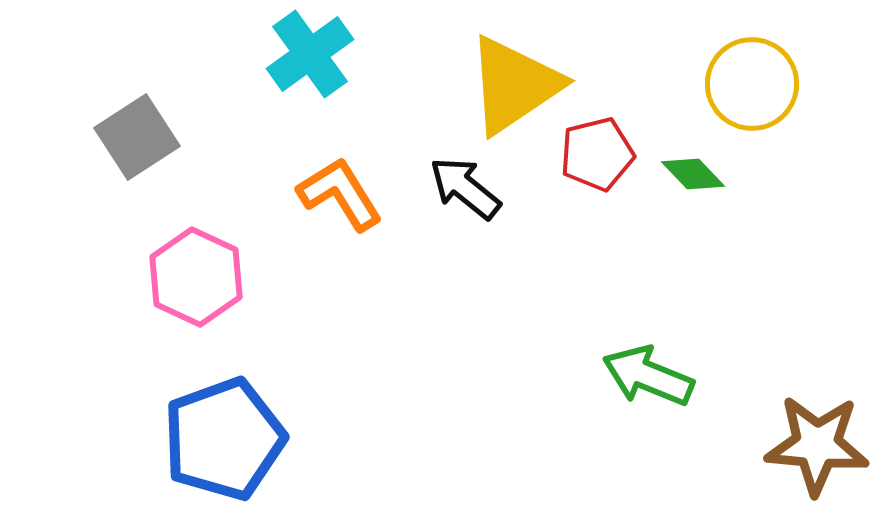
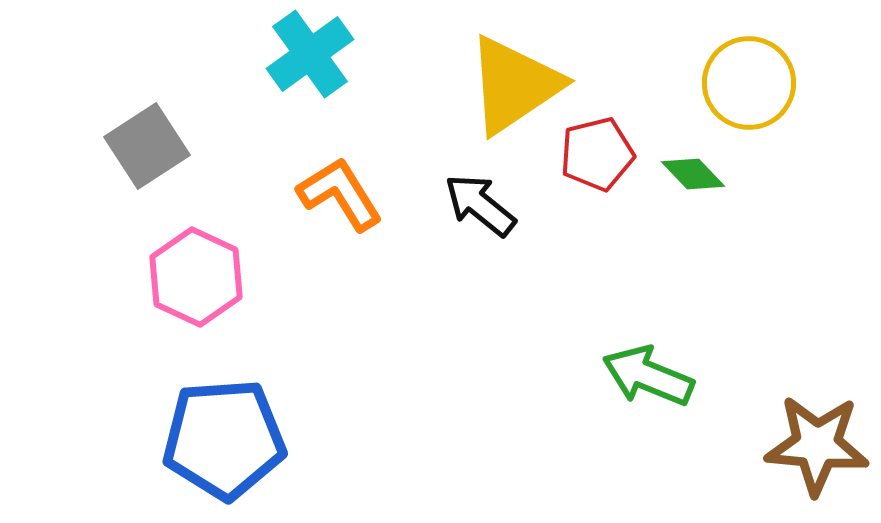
yellow circle: moved 3 px left, 1 px up
gray square: moved 10 px right, 9 px down
black arrow: moved 15 px right, 17 px down
blue pentagon: rotated 16 degrees clockwise
